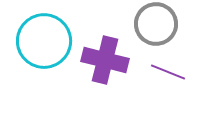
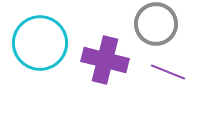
cyan circle: moved 4 px left, 2 px down
